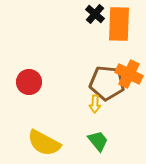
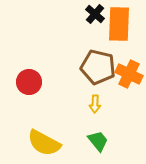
brown pentagon: moved 9 px left, 16 px up; rotated 8 degrees clockwise
